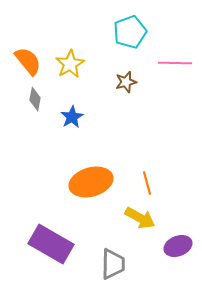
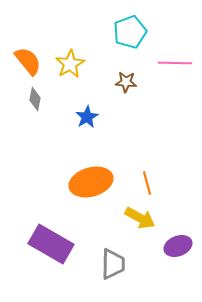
brown star: rotated 20 degrees clockwise
blue star: moved 15 px right
